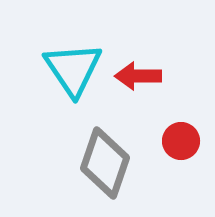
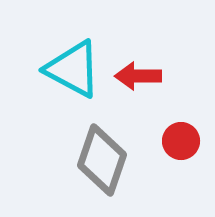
cyan triangle: rotated 28 degrees counterclockwise
gray diamond: moved 3 px left, 3 px up
